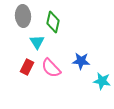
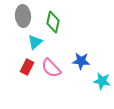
cyan triangle: moved 2 px left; rotated 21 degrees clockwise
